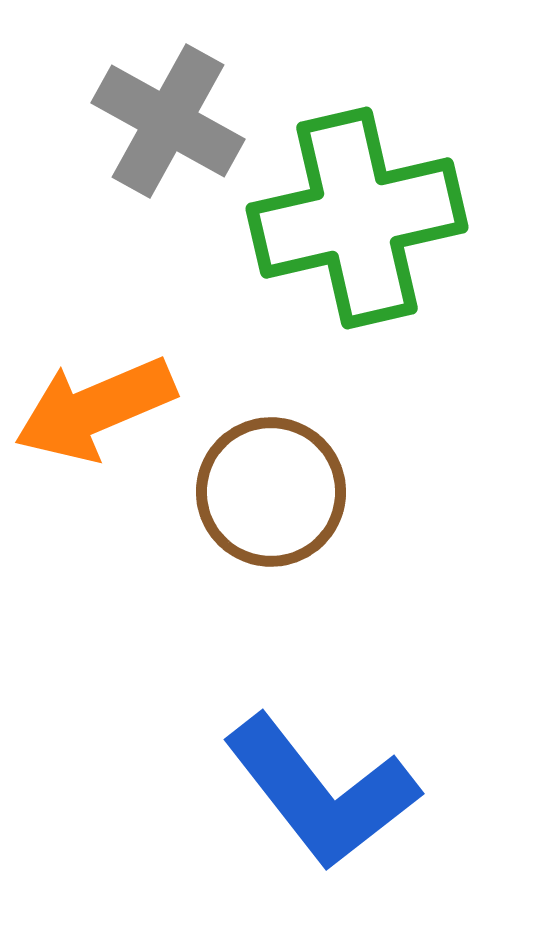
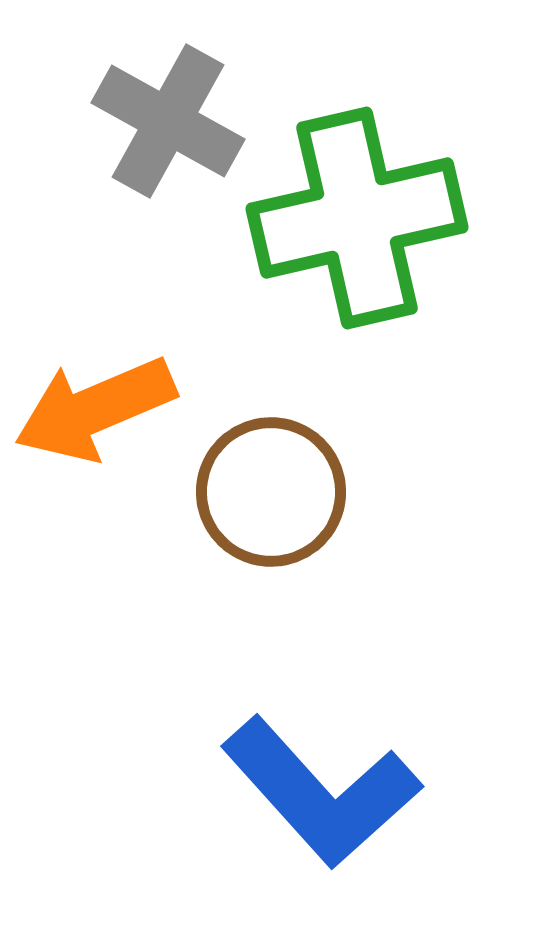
blue L-shape: rotated 4 degrees counterclockwise
